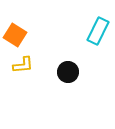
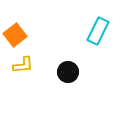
orange square: rotated 20 degrees clockwise
